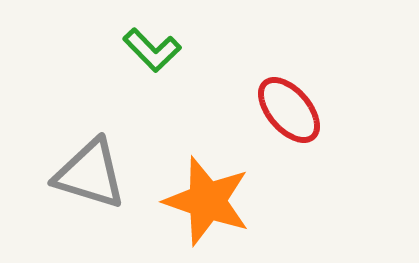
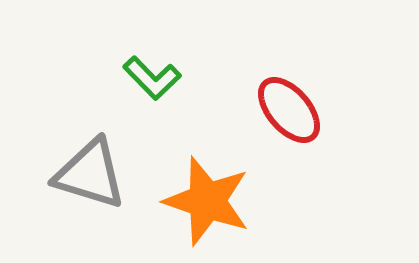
green L-shape: moved 28 px down
